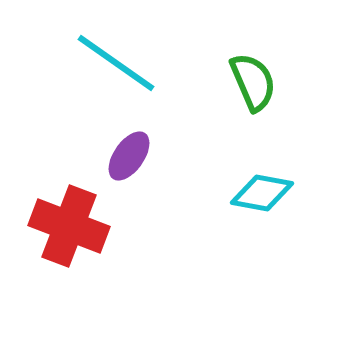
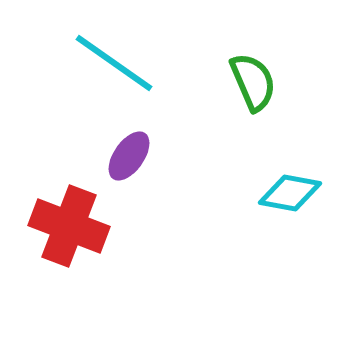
cyan line: moved 2 px left
cyan diamond: moved 28 px right
